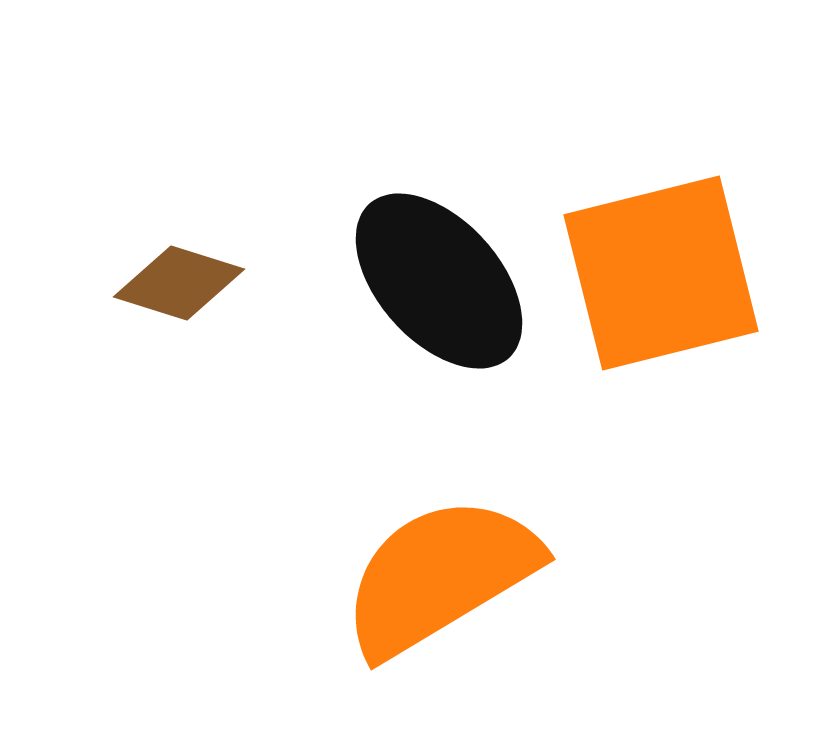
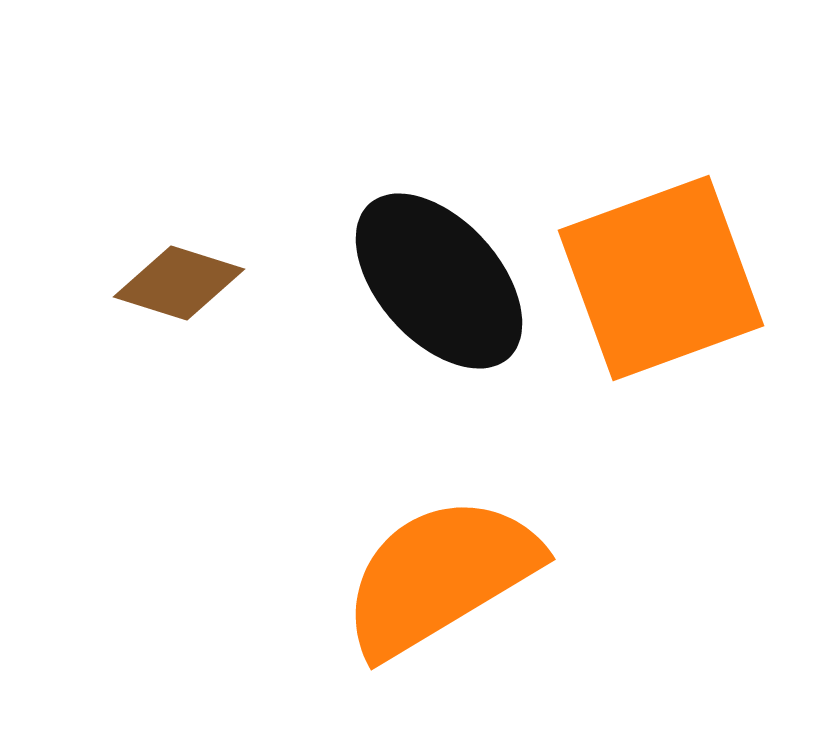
orange square: moved 5 px down; rotated 6 degrees counterclockwise
